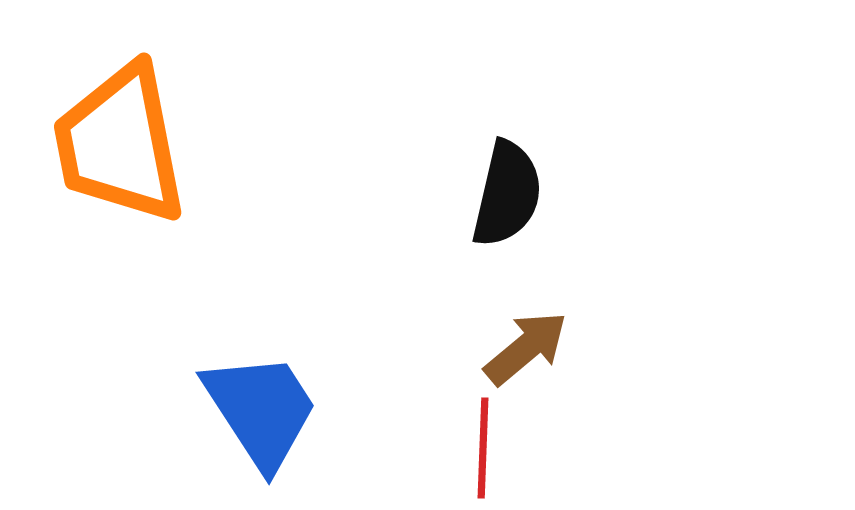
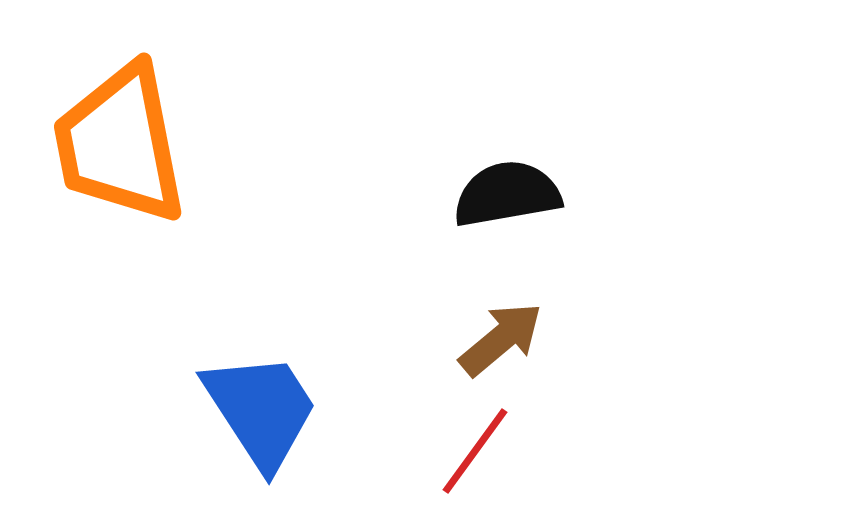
black semicircle: rotated 113 degrees counterclockwise
brown arrow: moved 25 px left, 9 px up
red line: moved 8 px left, 3 px down; rotated 34 degrees clockwise
